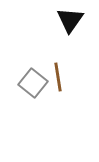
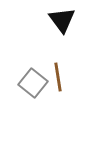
black triangle: moved 8 px left; rotated 12 degrees counterclockwise
